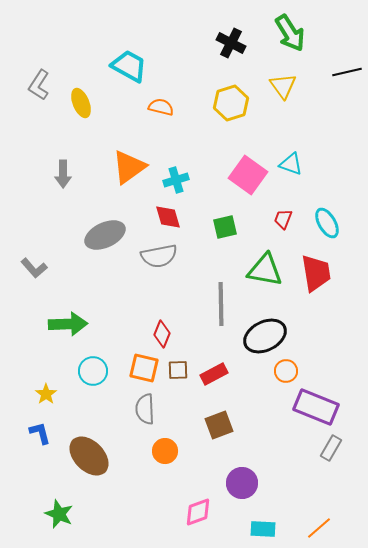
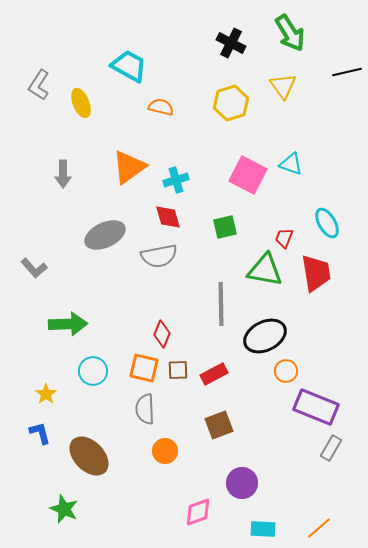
pink square at (248, 175): rotated 9 degrees counterclockwise
red trapezoid at (283, 219): moved 1 px right, 19 px down
green star at (59, 514): moved 5 px right, 5 px up
